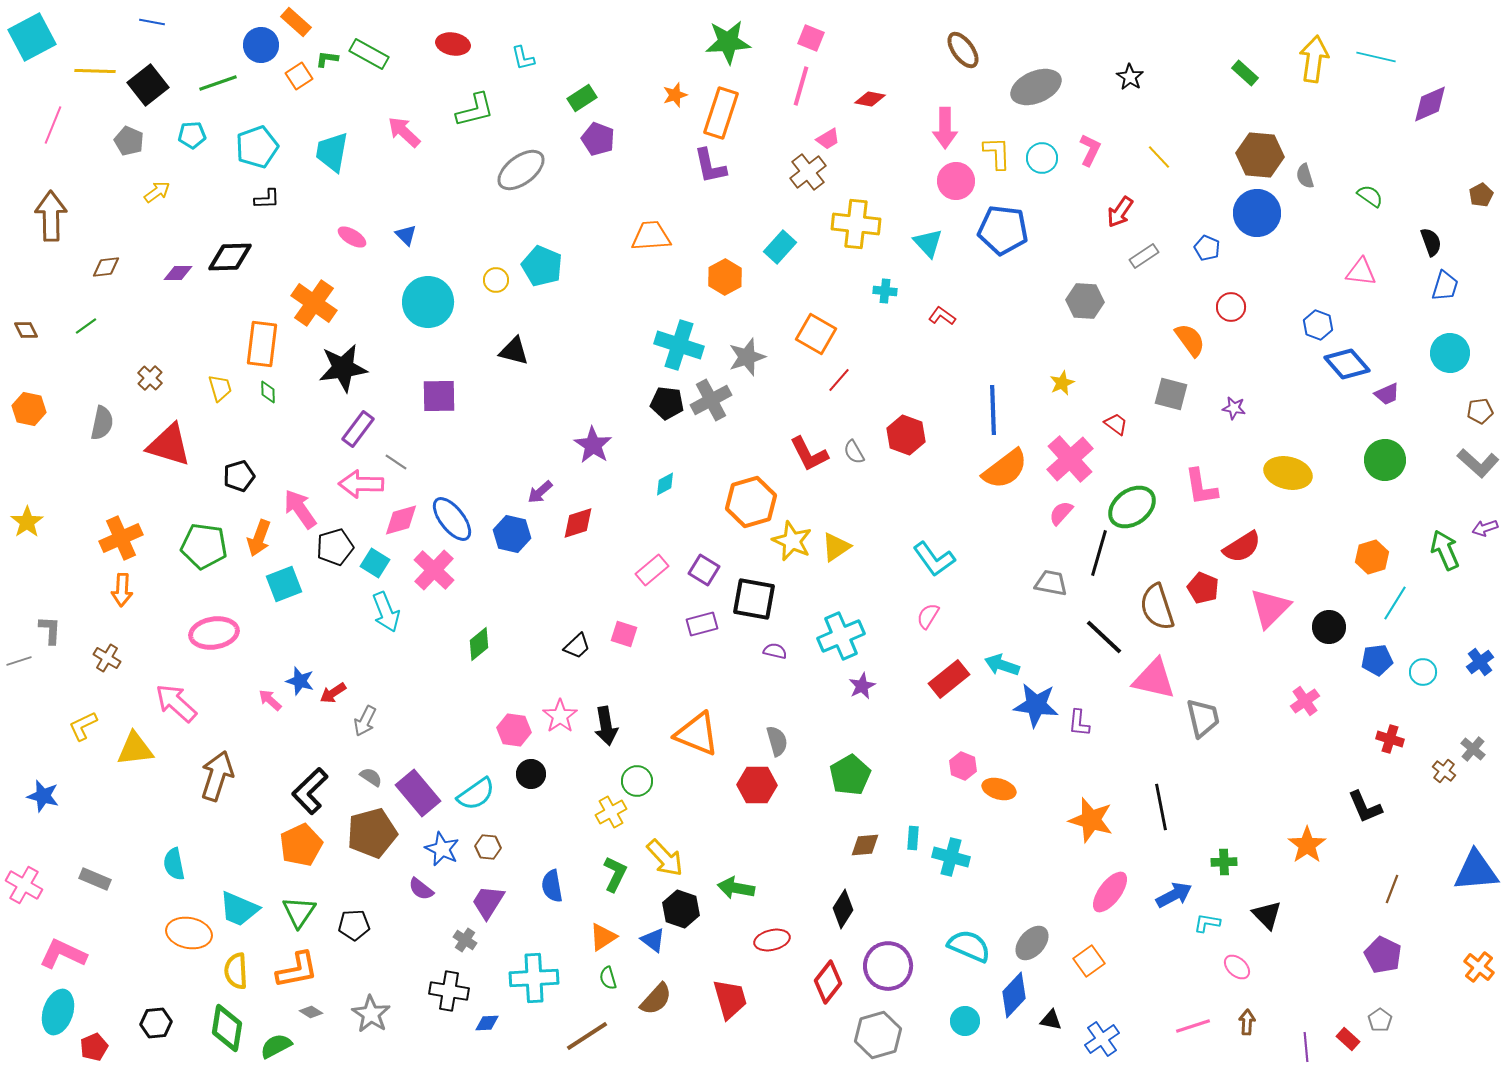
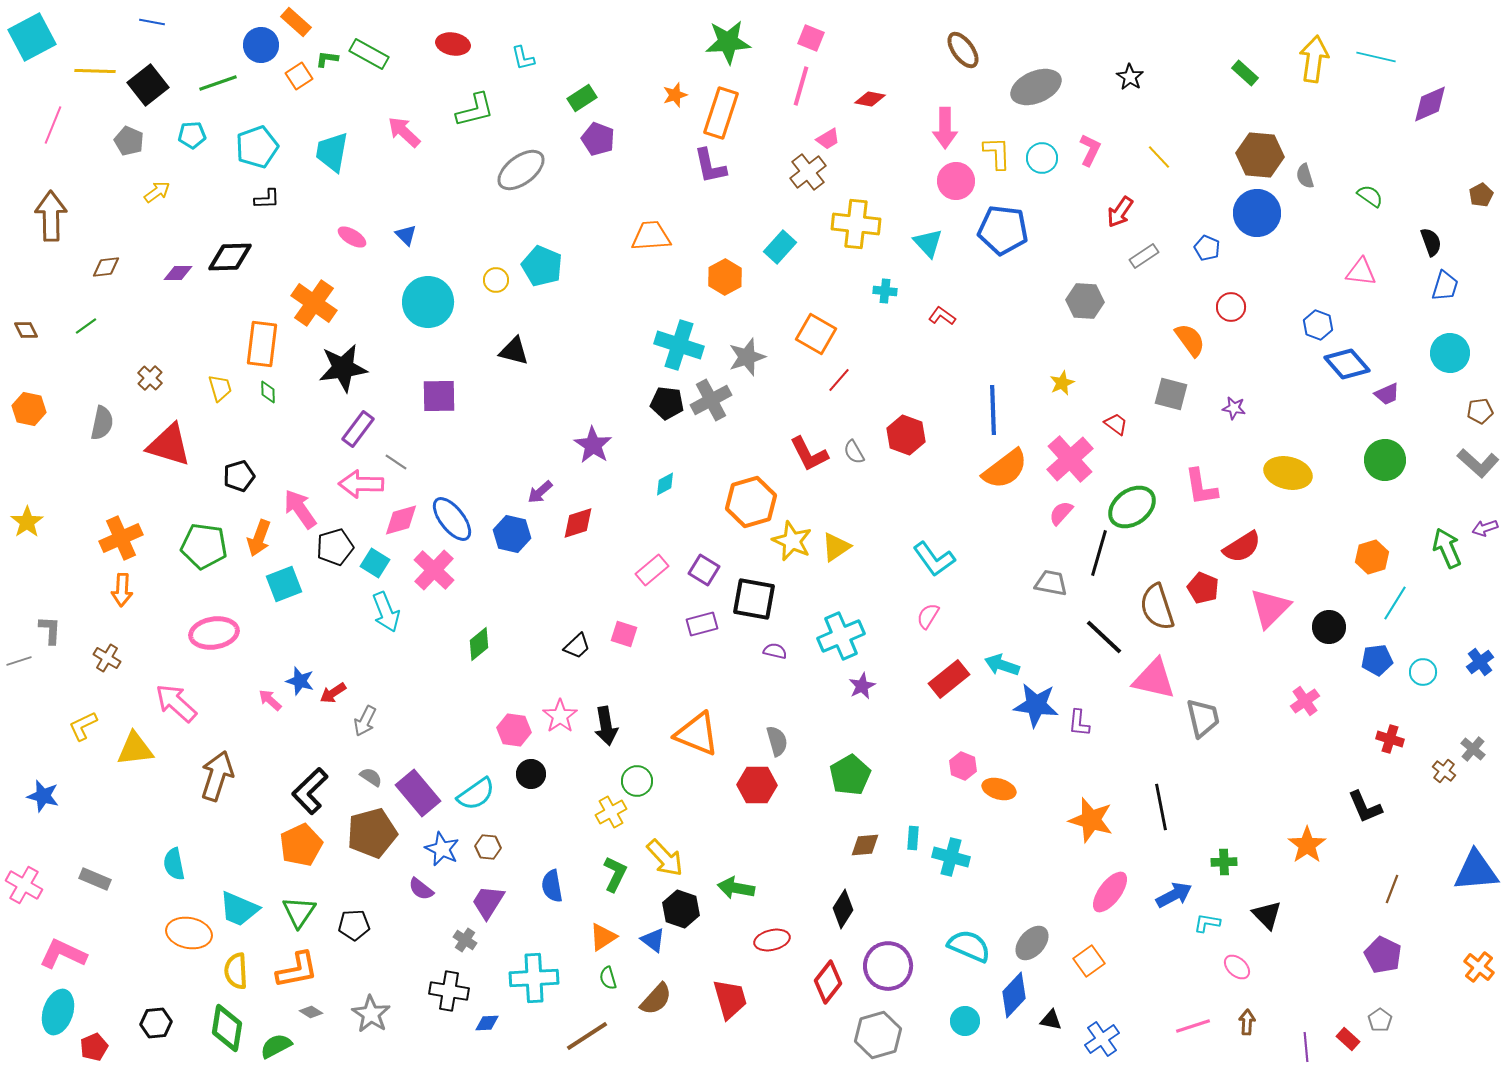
green arrow at (1445, 550): moved 2 px right, 2 px up
